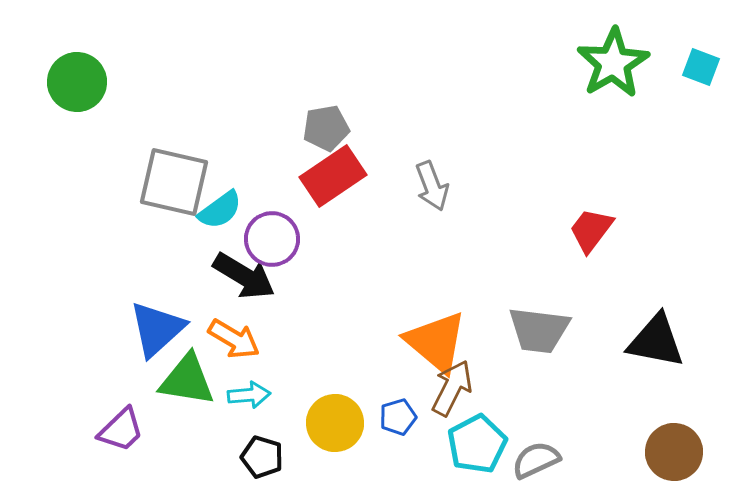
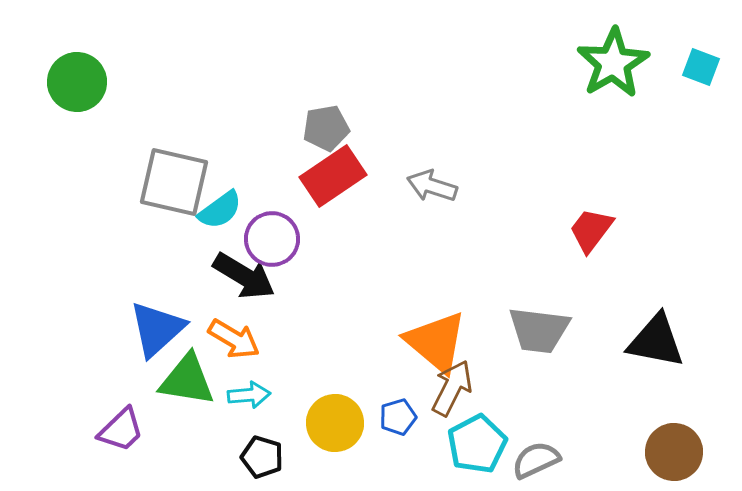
gray arrow: rotated 129 degrees clockwise
